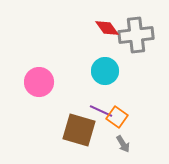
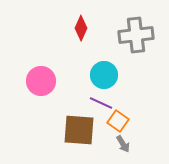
red diamond: moved 26 px left; rotated 60 degrees clockwise
cyan circle: moved 1 px left, 4 px down
pink circle: moved 2 px right, 1 px up
purple line: moved 8 px up
orange square: moved 1 px right, 4 px down
brown square: rotated 12 degrees counterclockwise
